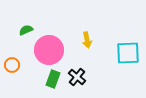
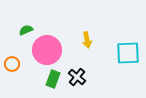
pink circle: moved 2 px left
orange circle: moved 1 px up
